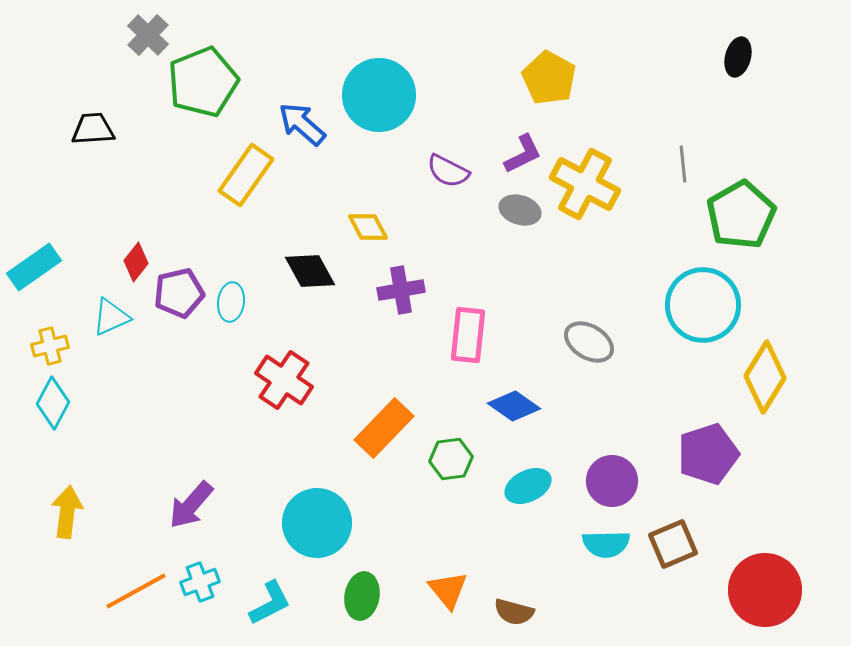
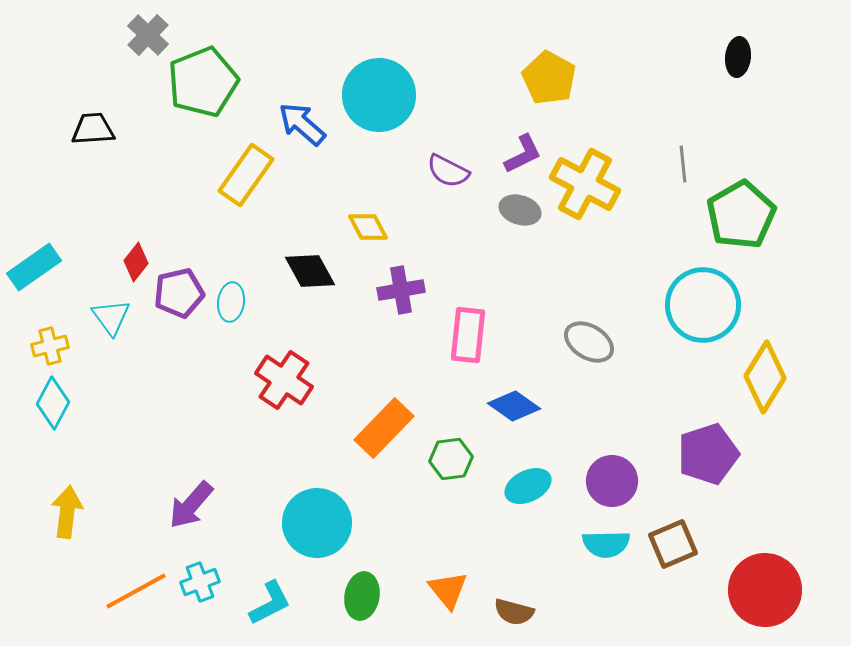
black ellipse at (738, 57): rotated 9 degrees counterclockwise
cyan triangle at (111, 317): rotated 42 degrees counterclockwise
